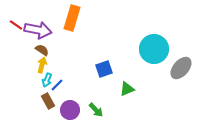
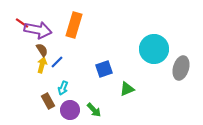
orange rectangle: moved 2 px right, 7 px down
red line: moved 6 px right, 2 px up
brown semicircle: rotated 24 degrees clockwise
gray ellipse: rotated 25 degrees counterclockwise
cyan arrow: moved 16 px right, 8 px down
blue line: moved 23 px up
green arrow: moved 2 px left
